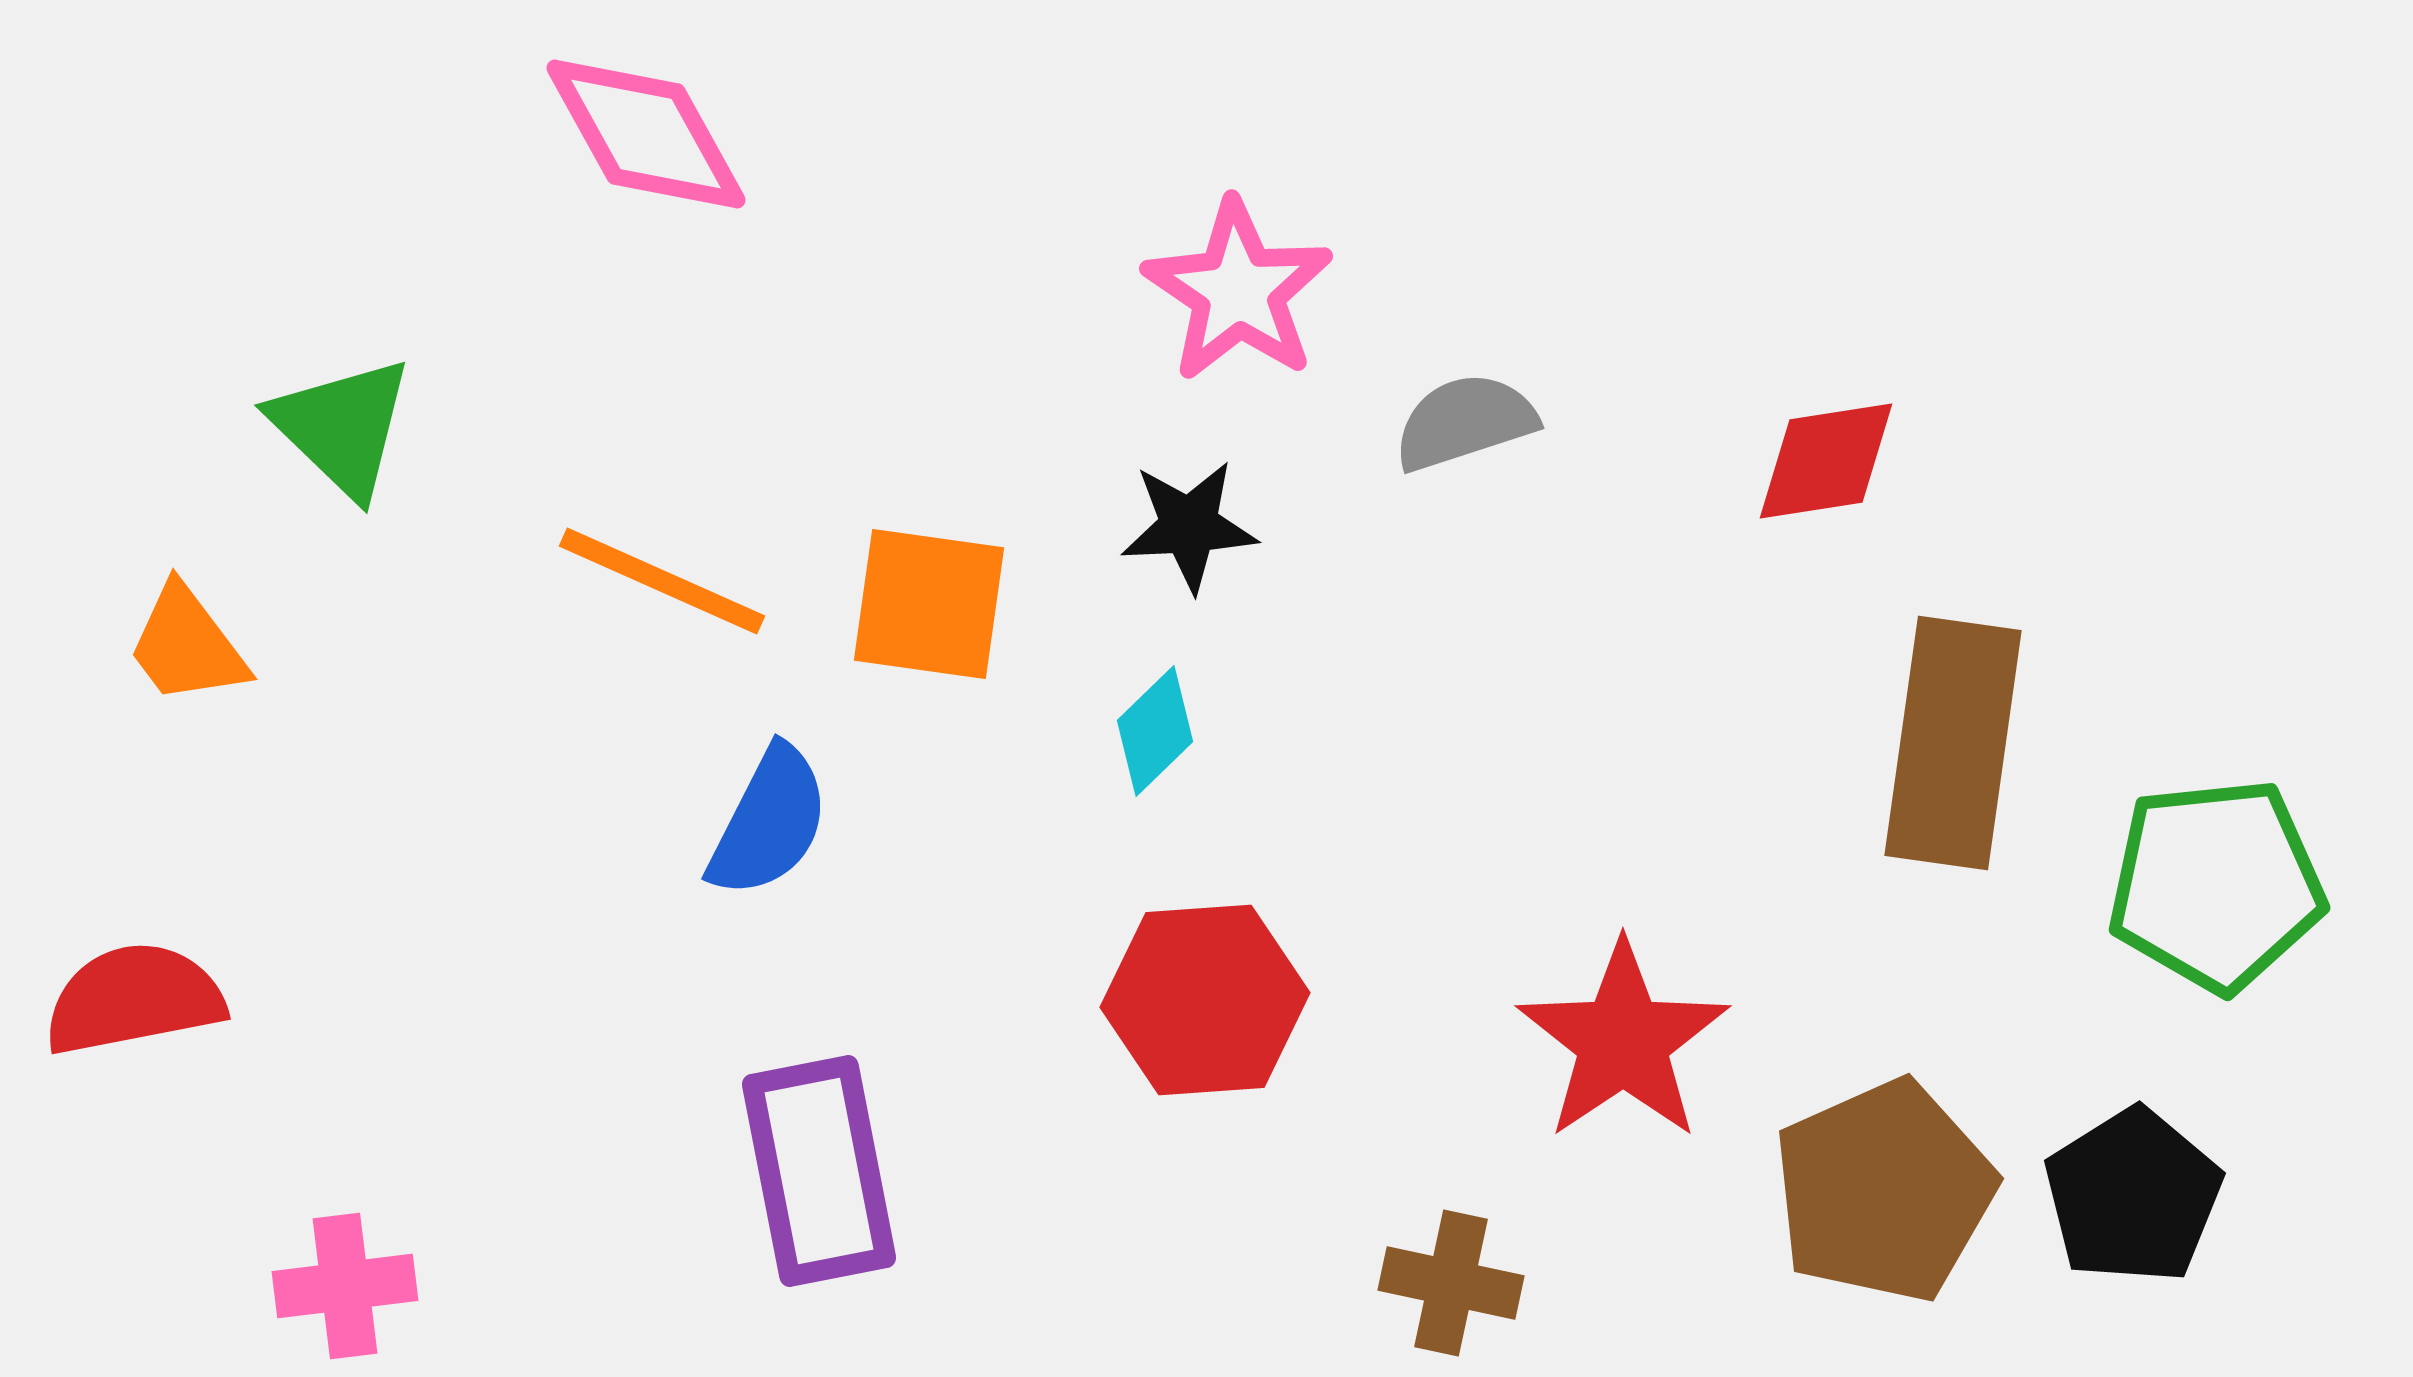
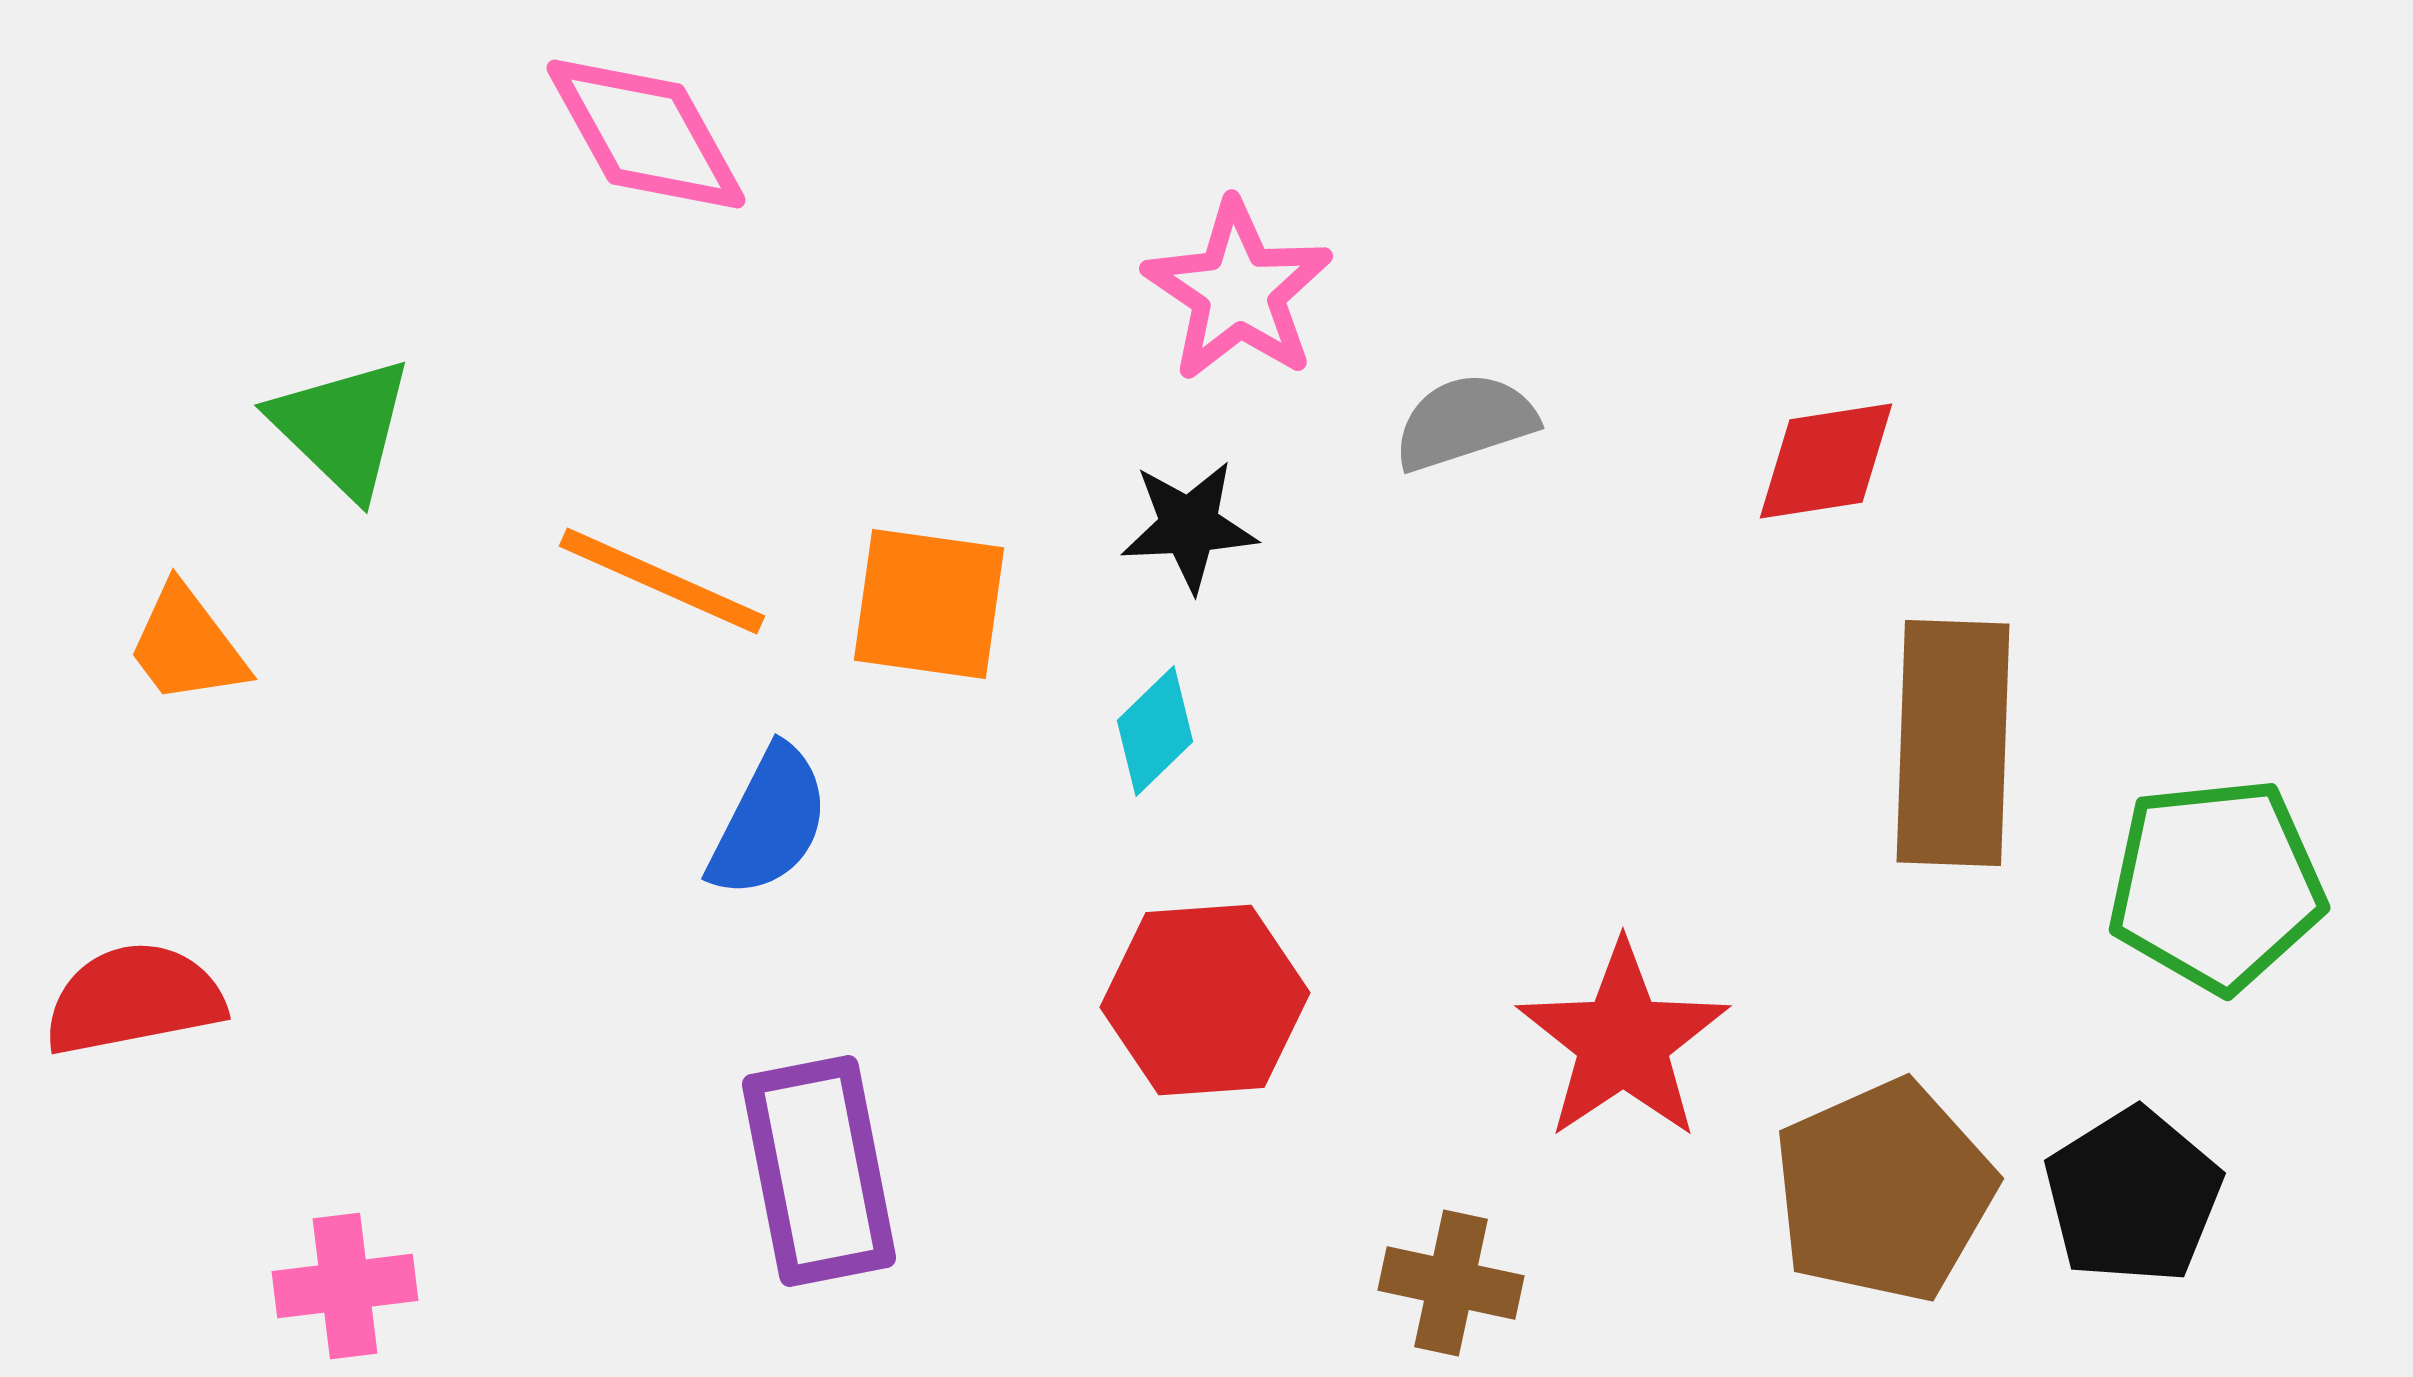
brown rectangle: rotated 6 degrees counterclockwise
